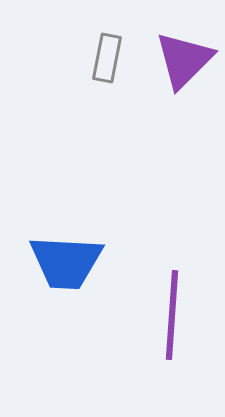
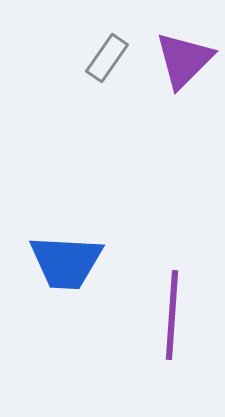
gray rectangle: rotated 24 degrees clockwise
